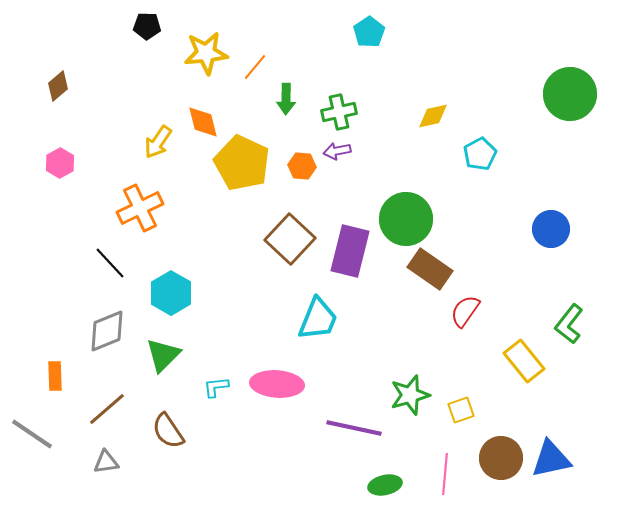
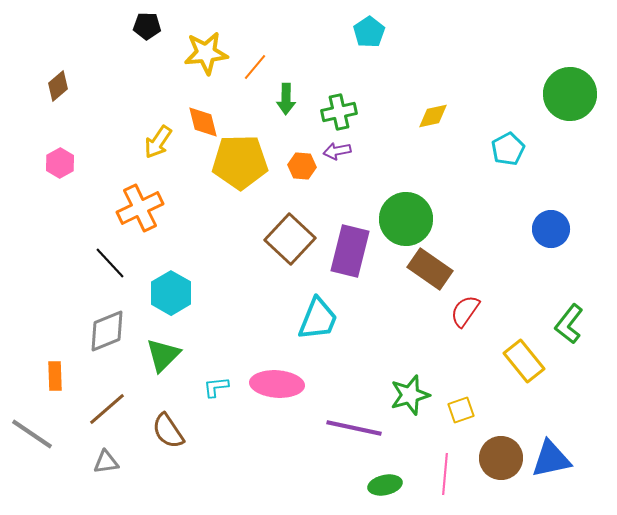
cyan pentagon at (480, 154): moved 28 px right, 5 px up
yellow pentagon at (242, 163): moved 2 px left, 1 px up; rotated 26 degrees counterclockwise
